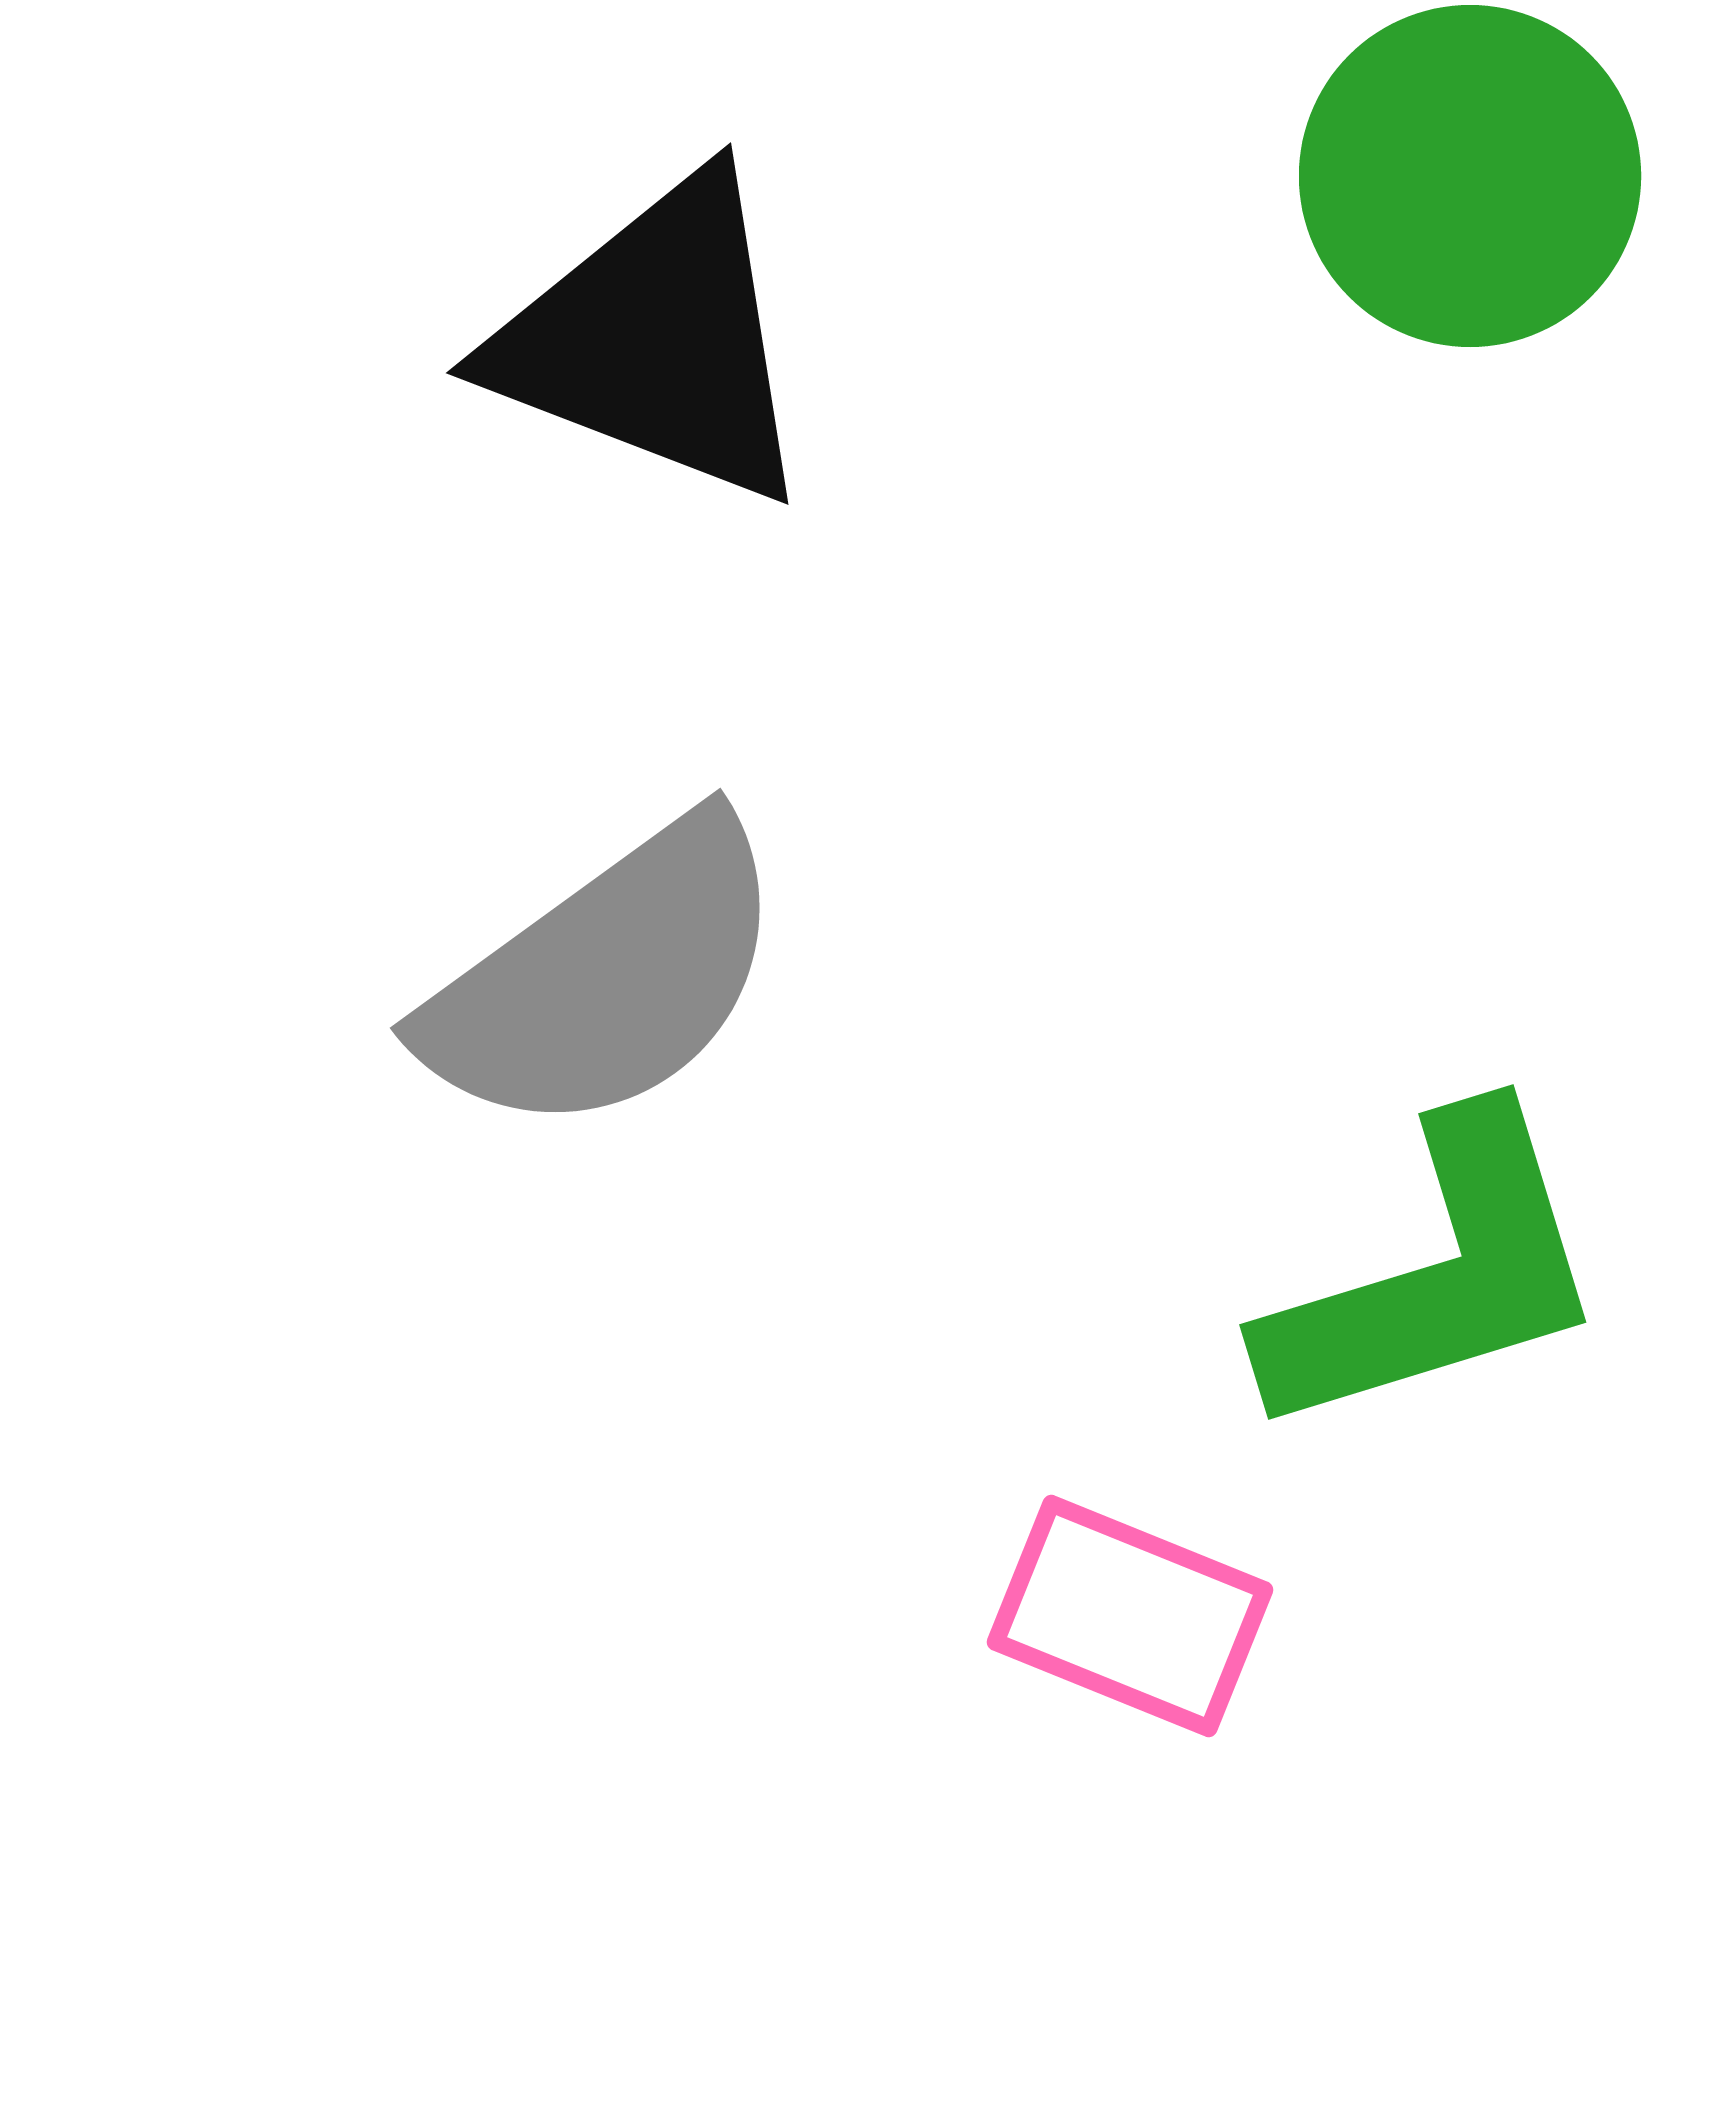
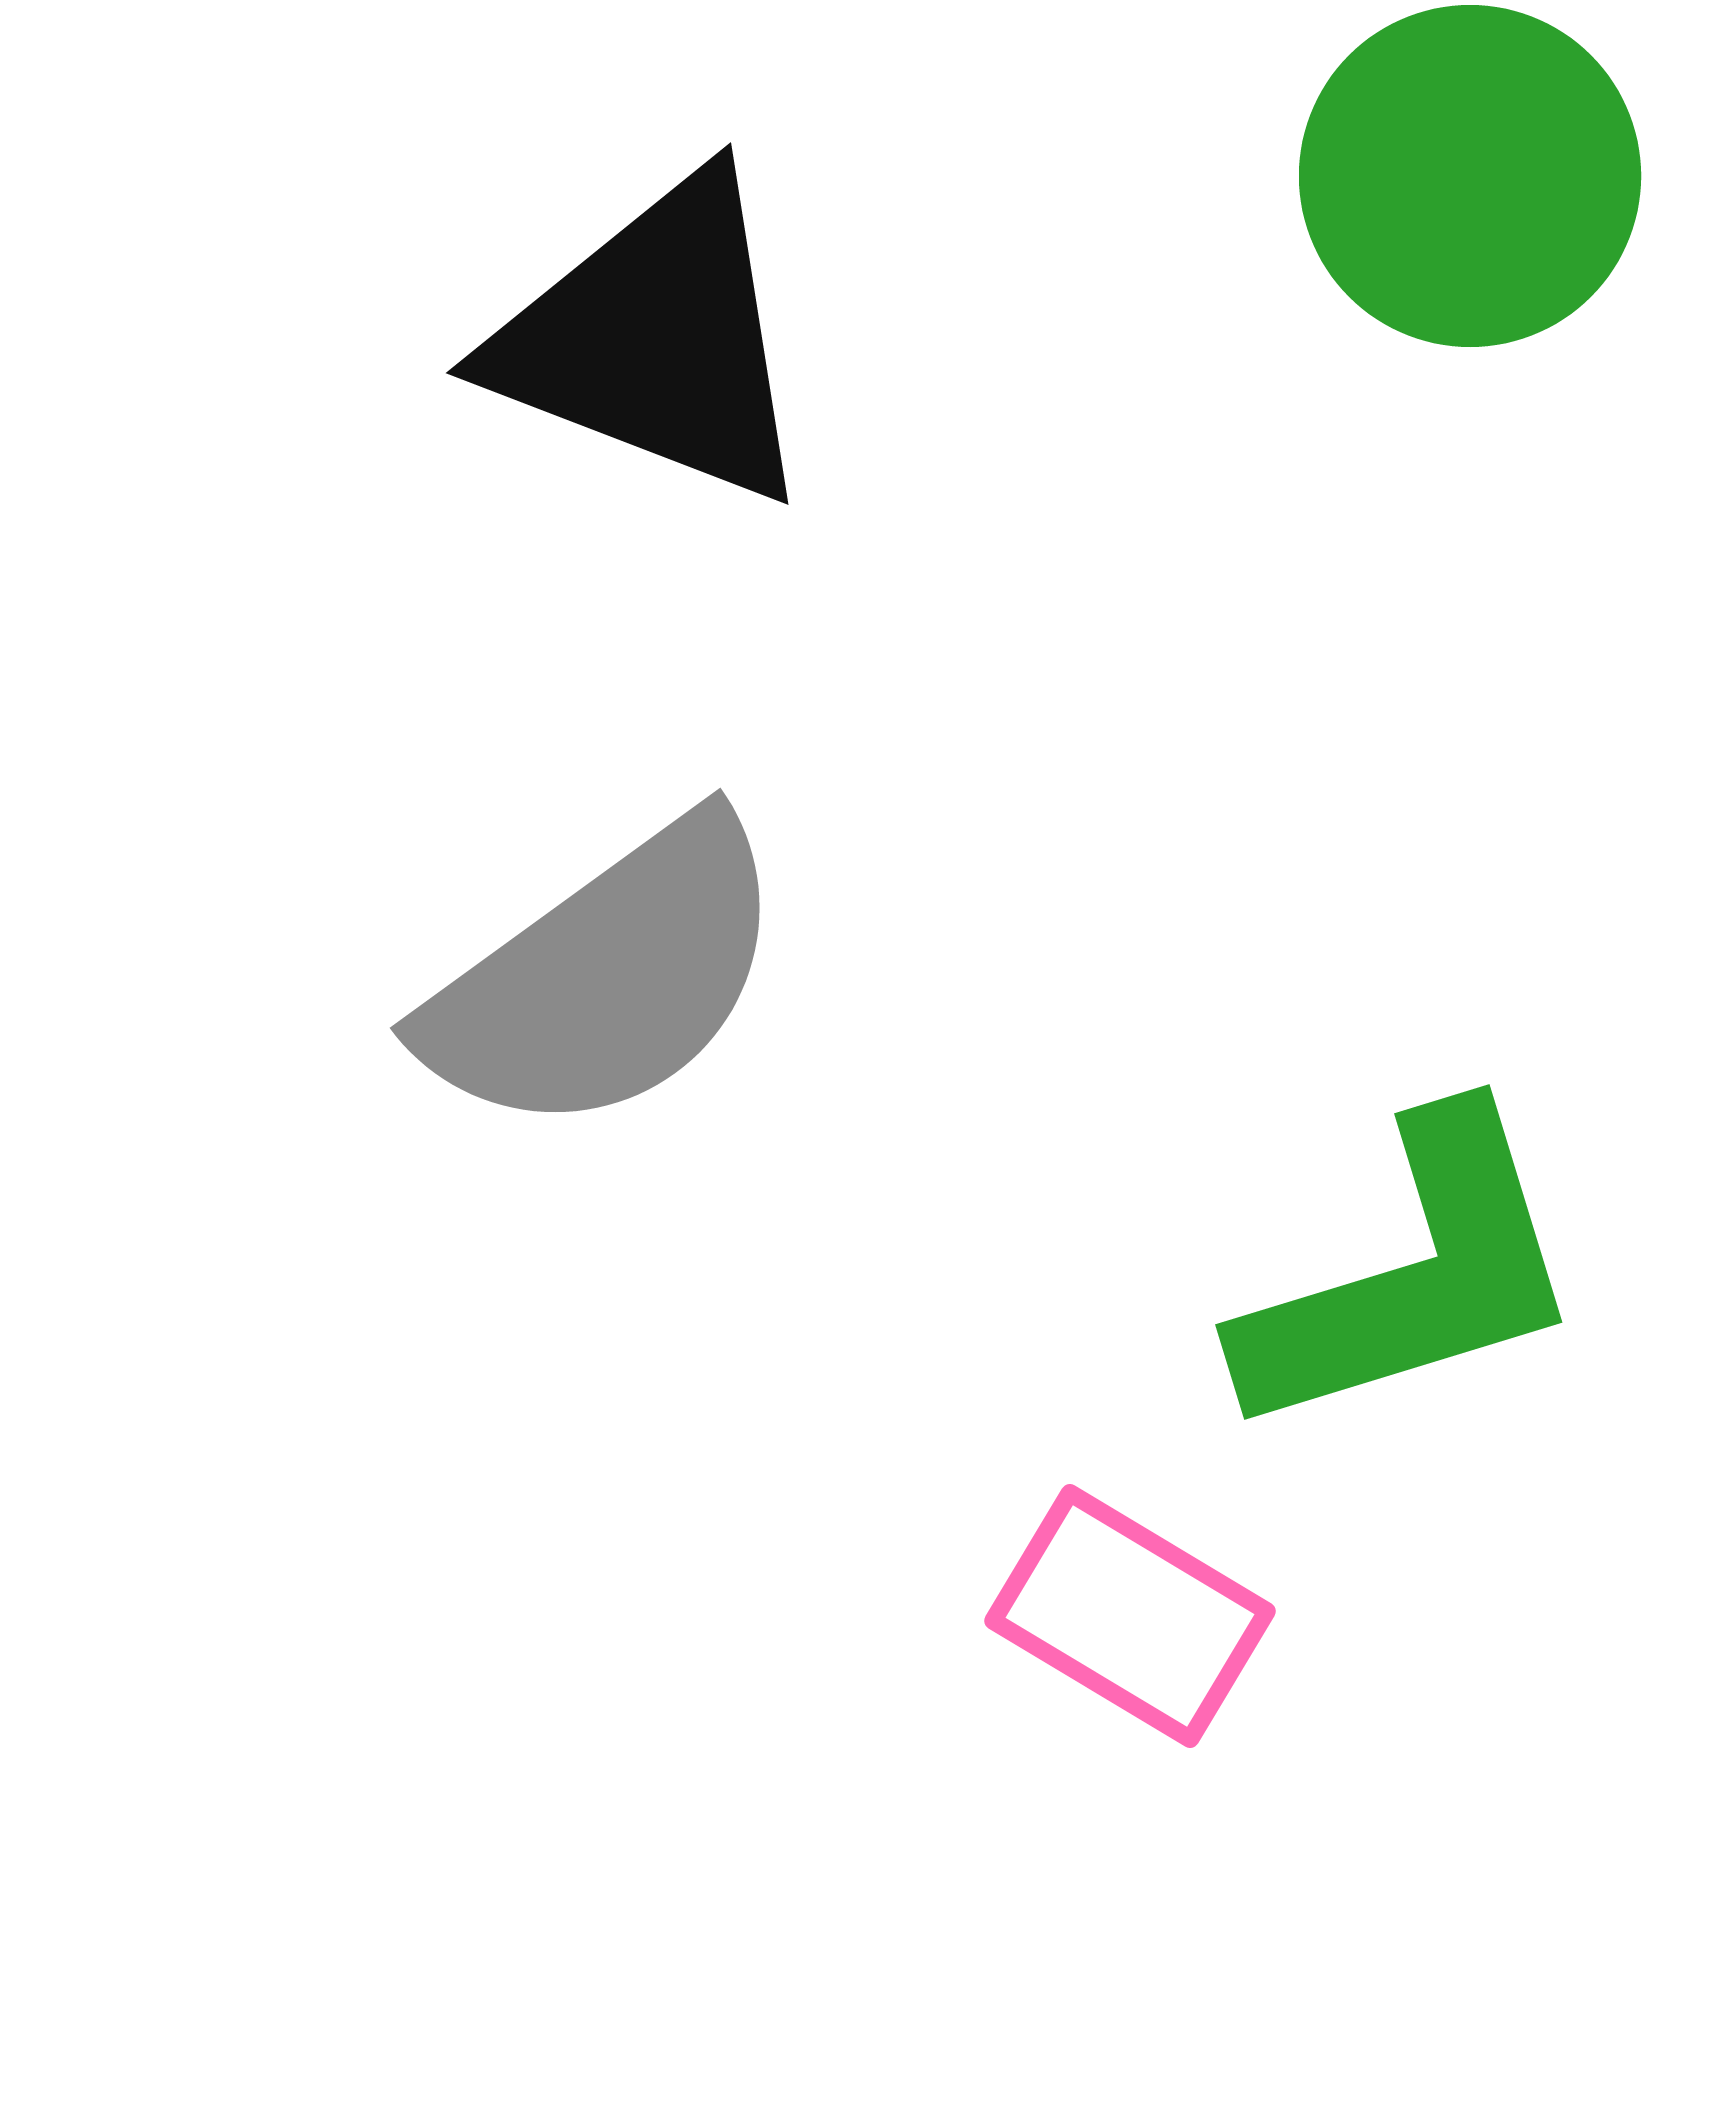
green L-shape: moved 24 px left
pink rectangle: rotated 9 degrees clockwise
